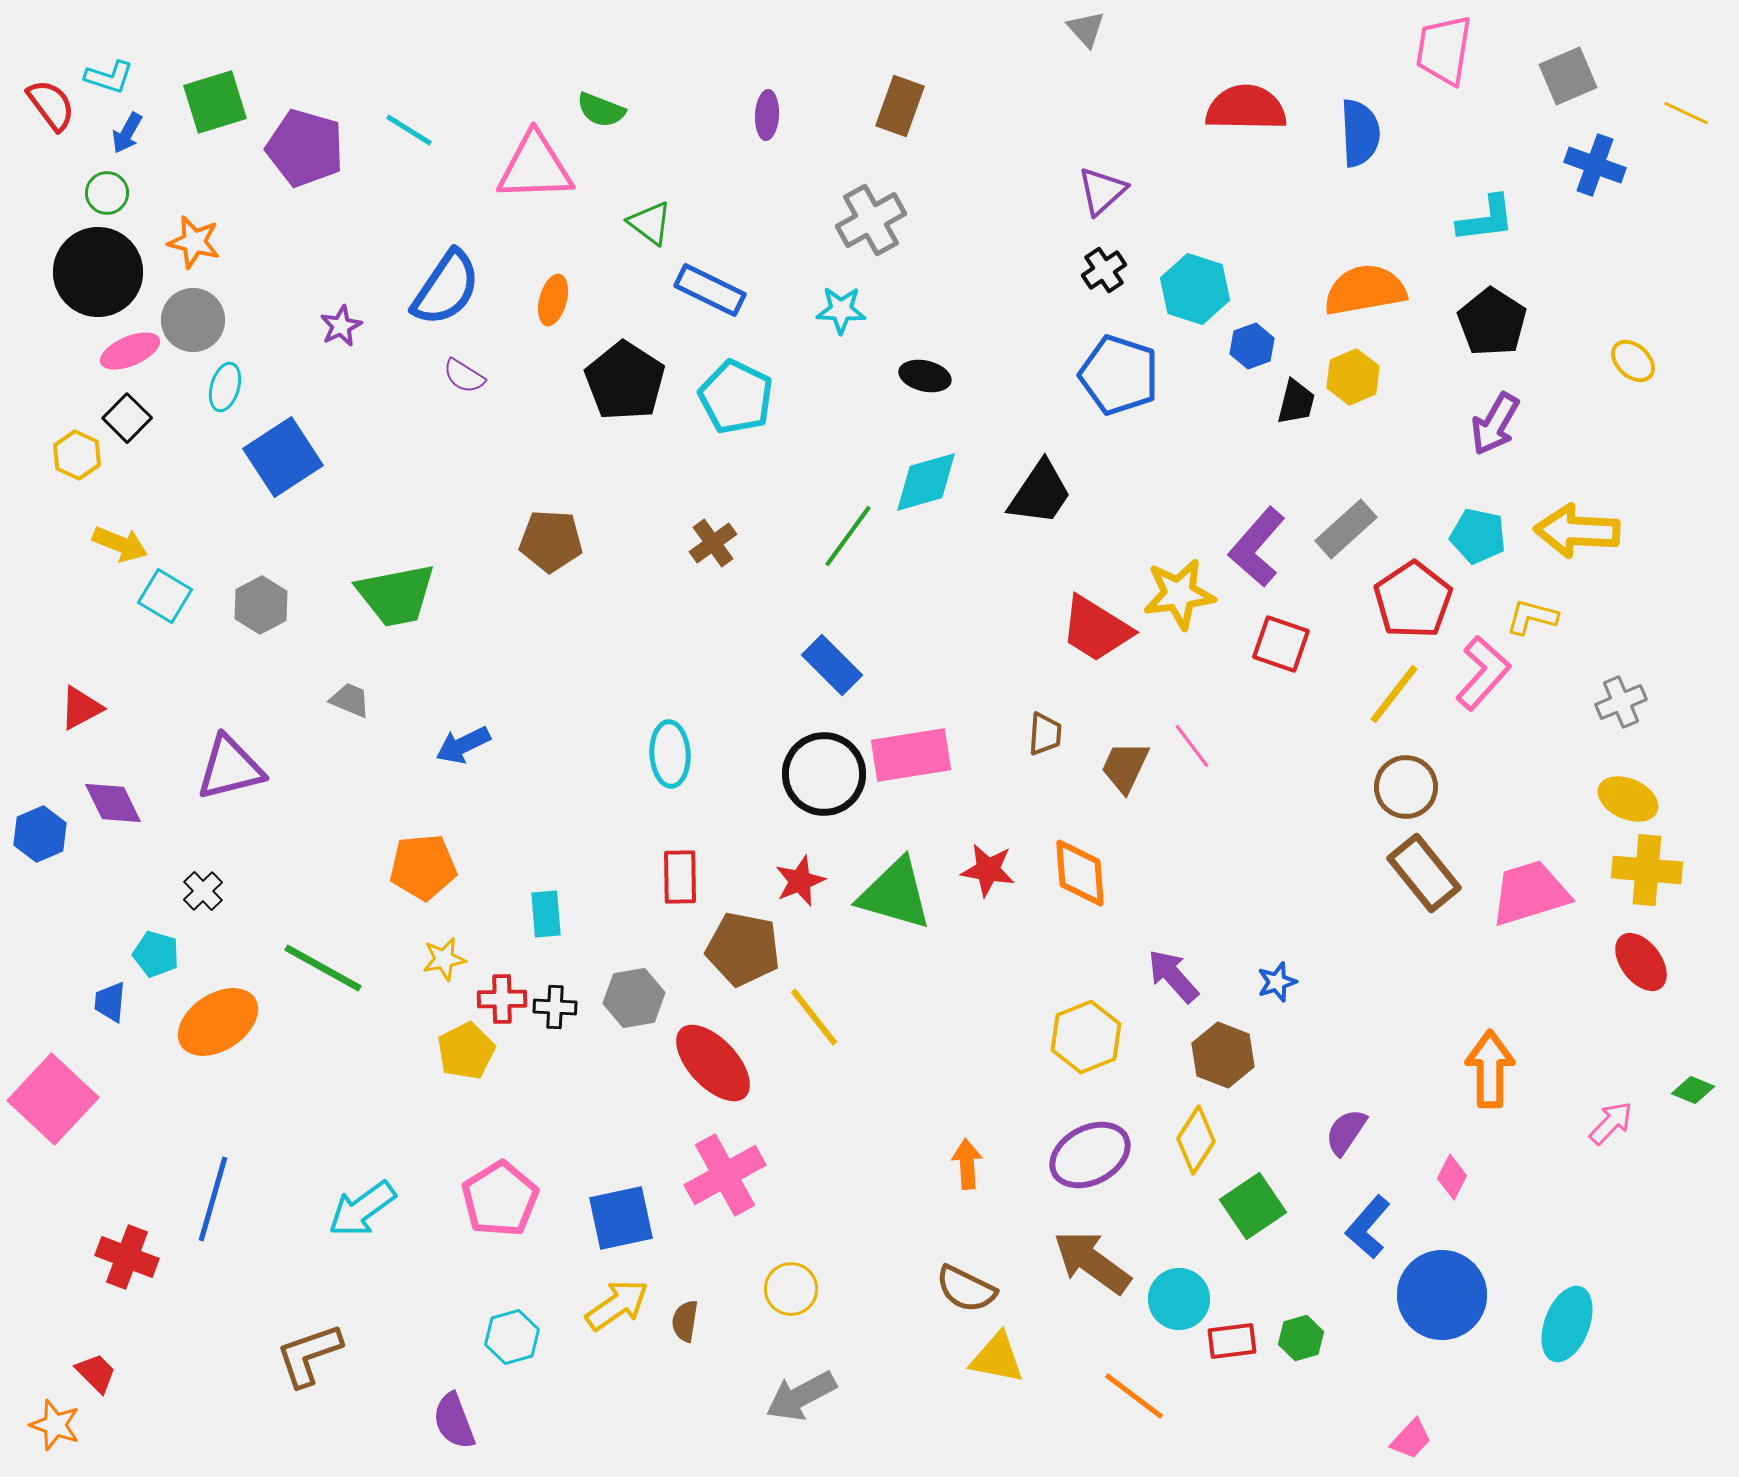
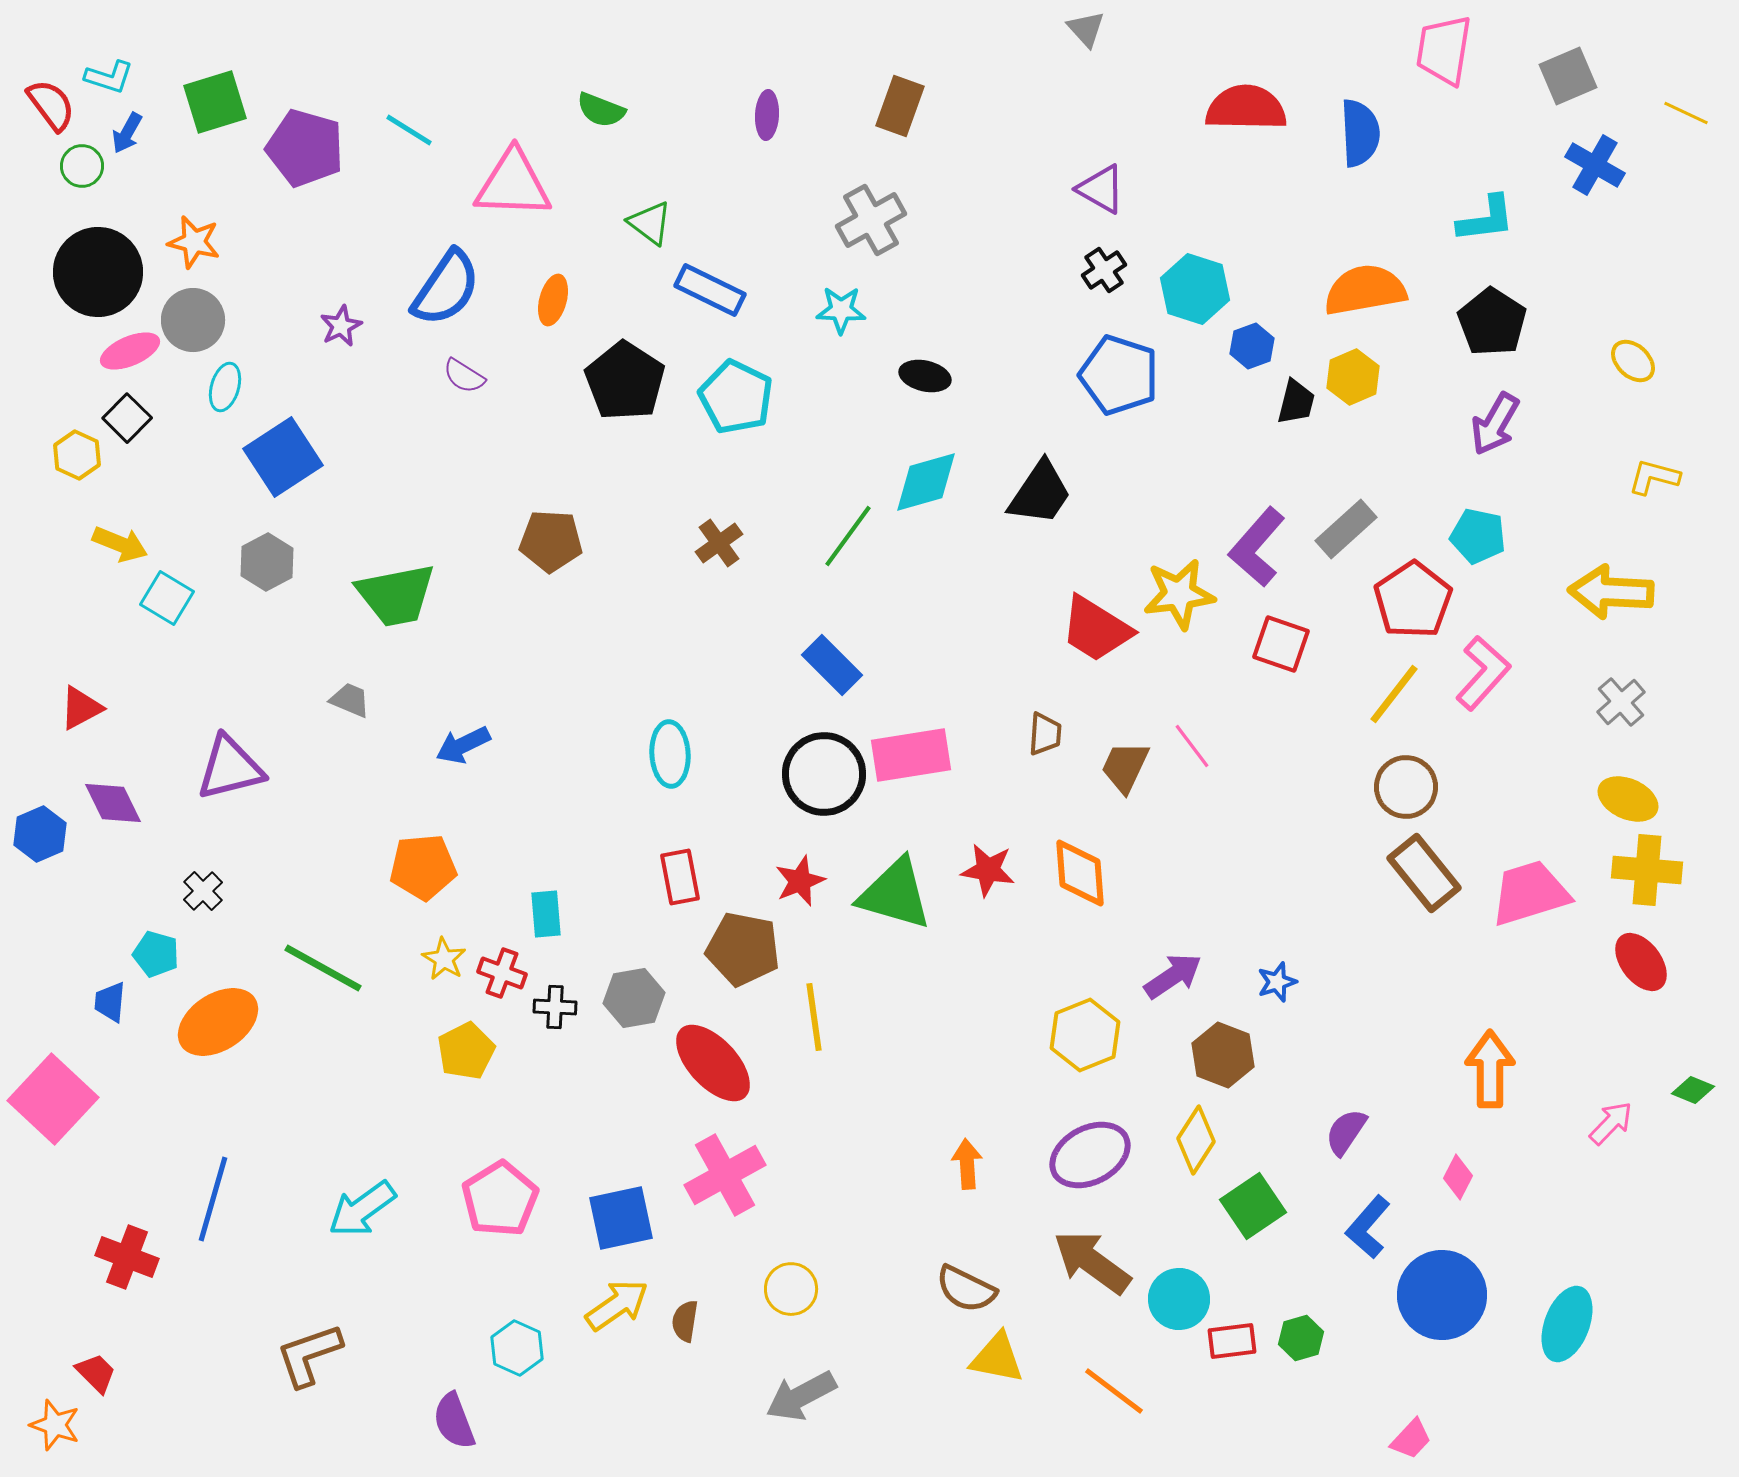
blue cross at (1595, 165): rotated 10 degrees clockwise
pink triangle at (535, 167): moved 22 px left, 17 px down; rotated 4 degrees clockwise
purple triangle at (1102, 191): moved 1 px left, 2 px up; rotated 48 degrees counterclockwise
green circle at (107, 193): moved 25 px left, 27 px up
yellow arrow at (1577, 531): moved 34 px right, 61 px down
brown cross at (713, 543): moved 6 px right
cyan square at (165, 596): moved 2 px right, 2 px down
gray hexagon at (261, 605): moved 6 px right, 43 px up
yellow L-shape at (1532, 617): moved 122 px right, 140 px up
gray cross at (1621, 702): rotated 18 degrees counterclockwise
red rectangle at (680, 877): rotated 10 degrees counterclockwise
yellow star at (444, 959): rotated 30 degrees counterclockwise
purple arrow at (1173, 976): rotated 98 degrees clockwise
red cross at (502, 999): moved 26 px up; rotated 21 degrees clockwise
yellow line at (814, 1017): rotated 30 degrees clockwise
yellow hexagon at (1086, 1037): moved 1 px left, 2 px up
pink diamond at (1452, 1177): moved 6 px right
cyan hexagon at (512, 1337): moved 5 px right, 11 px down; rotated 20 degrees counterclockwise
orange line at (1134, 1396): moved 20 px left, 5 px up
